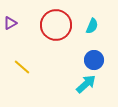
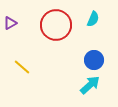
cyan semicircle: moved 1 px right, 7 px up
cyan arrow: moved 4 px right, 1 px down
